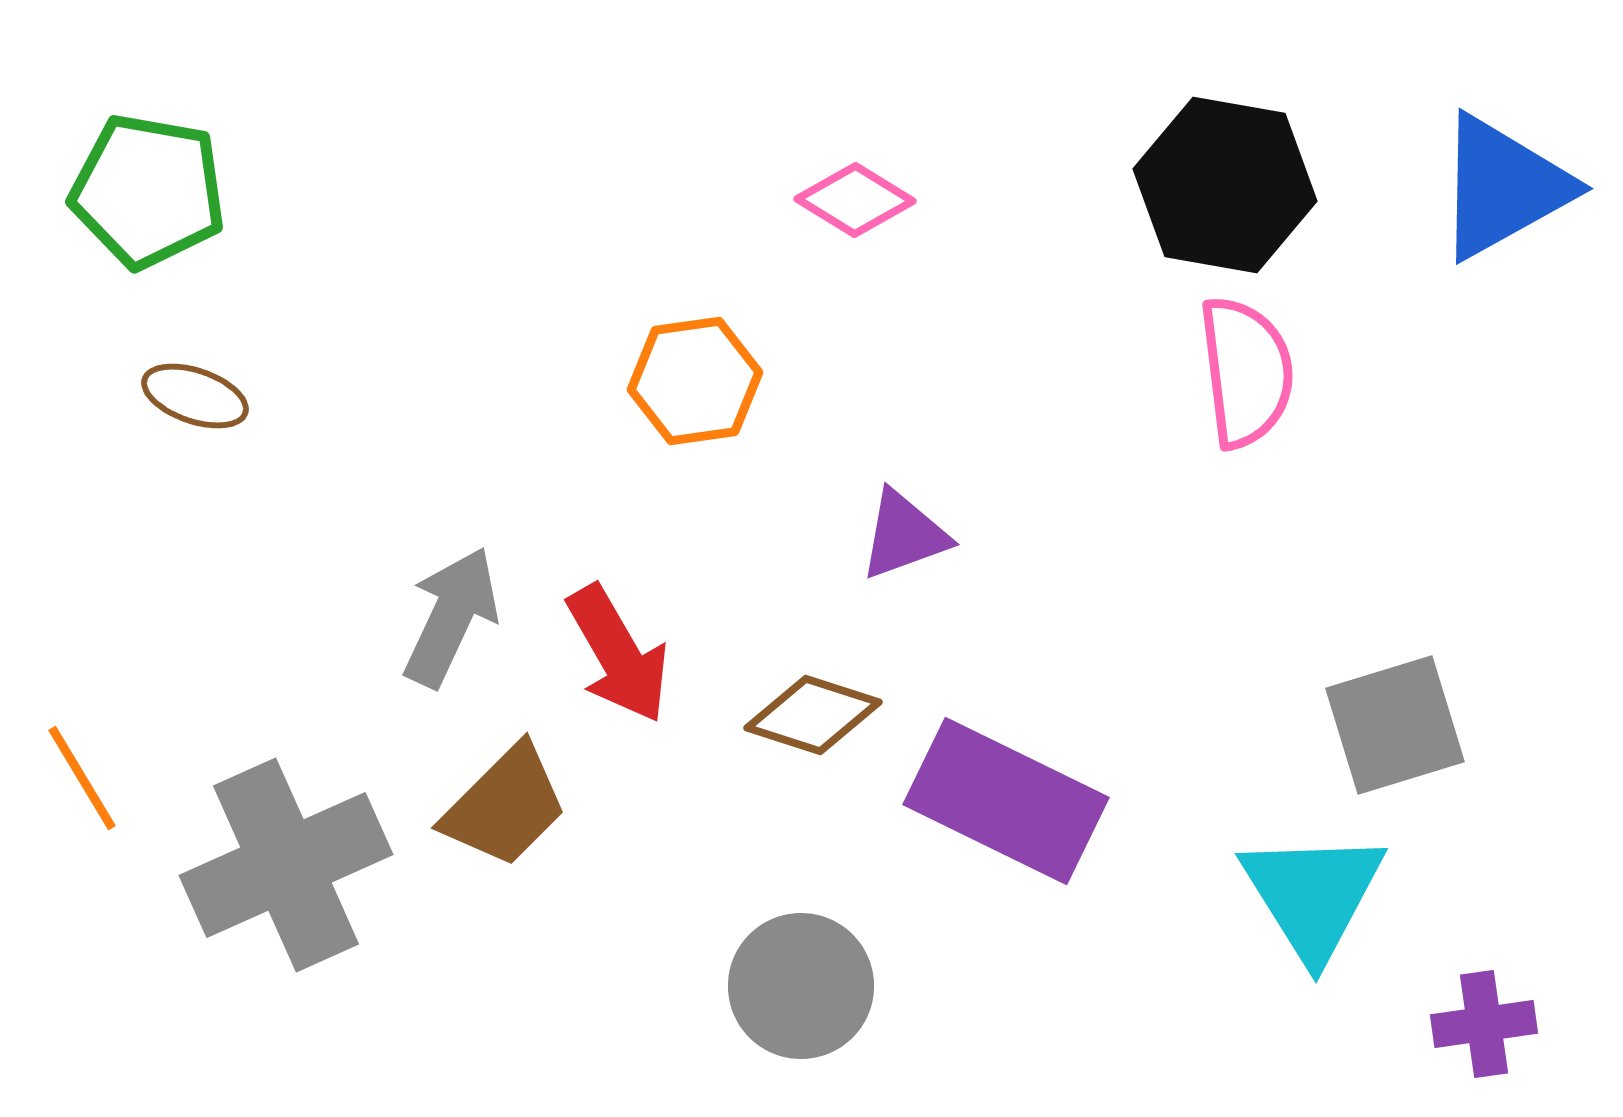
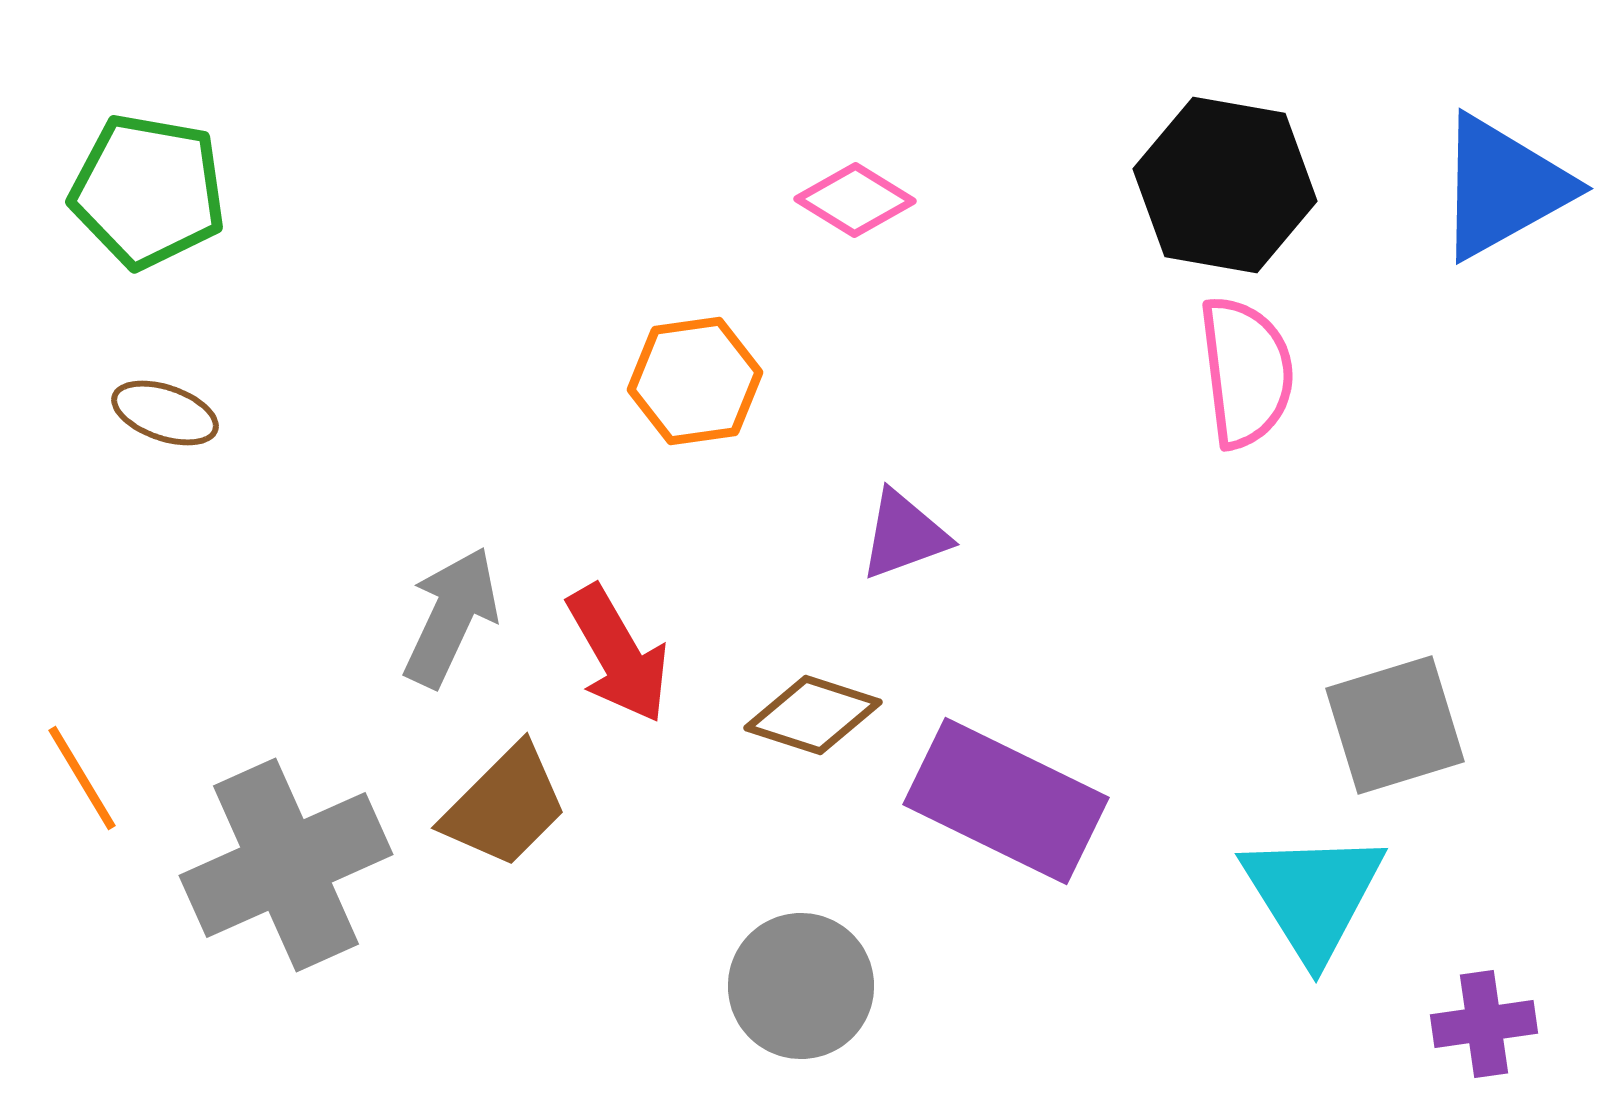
brown ellipse: moved 30 px left, 17 px down
